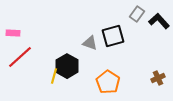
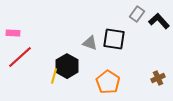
black square: moved 1 px right, 3 px down; rotated 25 degrees clockwise
